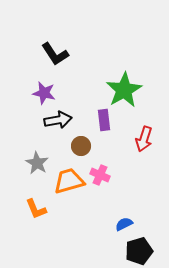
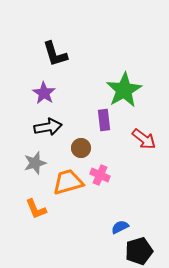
black L-shape: rotated 16 degrees clockwise
purple star: rotated 20 degrees clockwise
black arrow: moved 10 px left, 7 px down
red arrow: rotated 70 degrees counterclockwise
brown circle: moved 2 px down
gray star: moved 2 px left; rotated 25 degrees clockwise
orange trapezoid: moved 1 px left, 1 px down
blue semicircle: moved 4 px left, 3 px down
